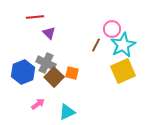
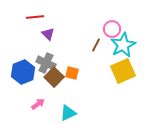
purple triangle: moved 1 px left, 1 px down
cyan triangle: moved 1 px right, 1 px down
